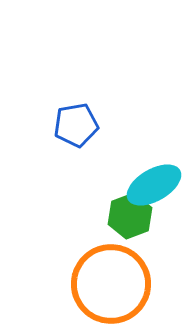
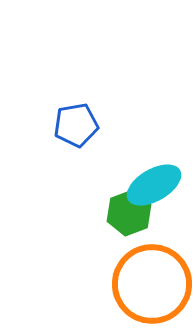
green hexagon: moved 1 px left, 3 px up
orange circle: moved 41 px right
